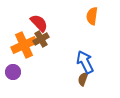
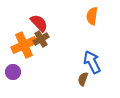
blue arrow: moved 7 px right
